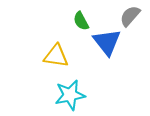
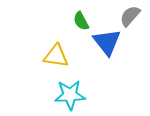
cyan star: rotated 8 degrees clockwise
